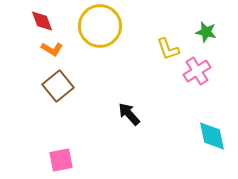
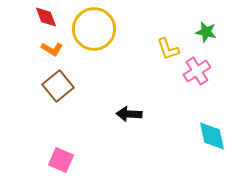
red diamond: moved 4 px right, 4 px up
yellow circle: moved 6 px left, 3 px down
black arrow: rotated 45 degrees counterclockwise
pink square: rotated 35 degrees clockwise
